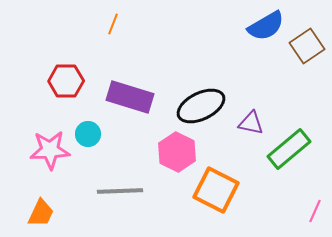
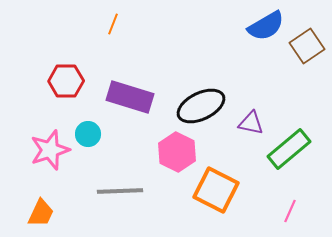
pink star: rotated 15 degrees counterclockwise
pink line: moved 25 px left
